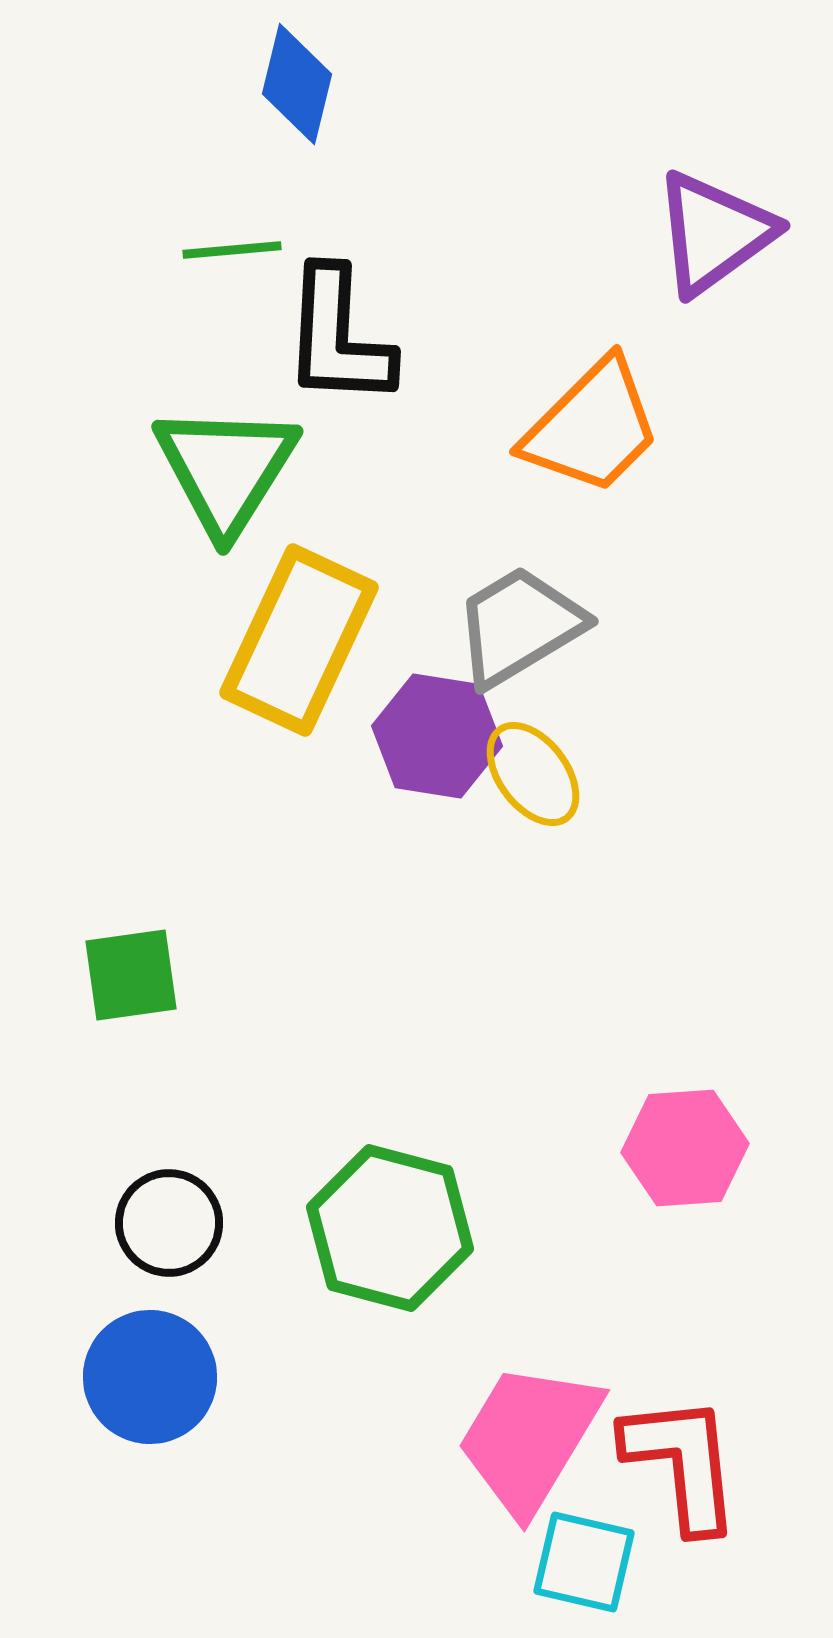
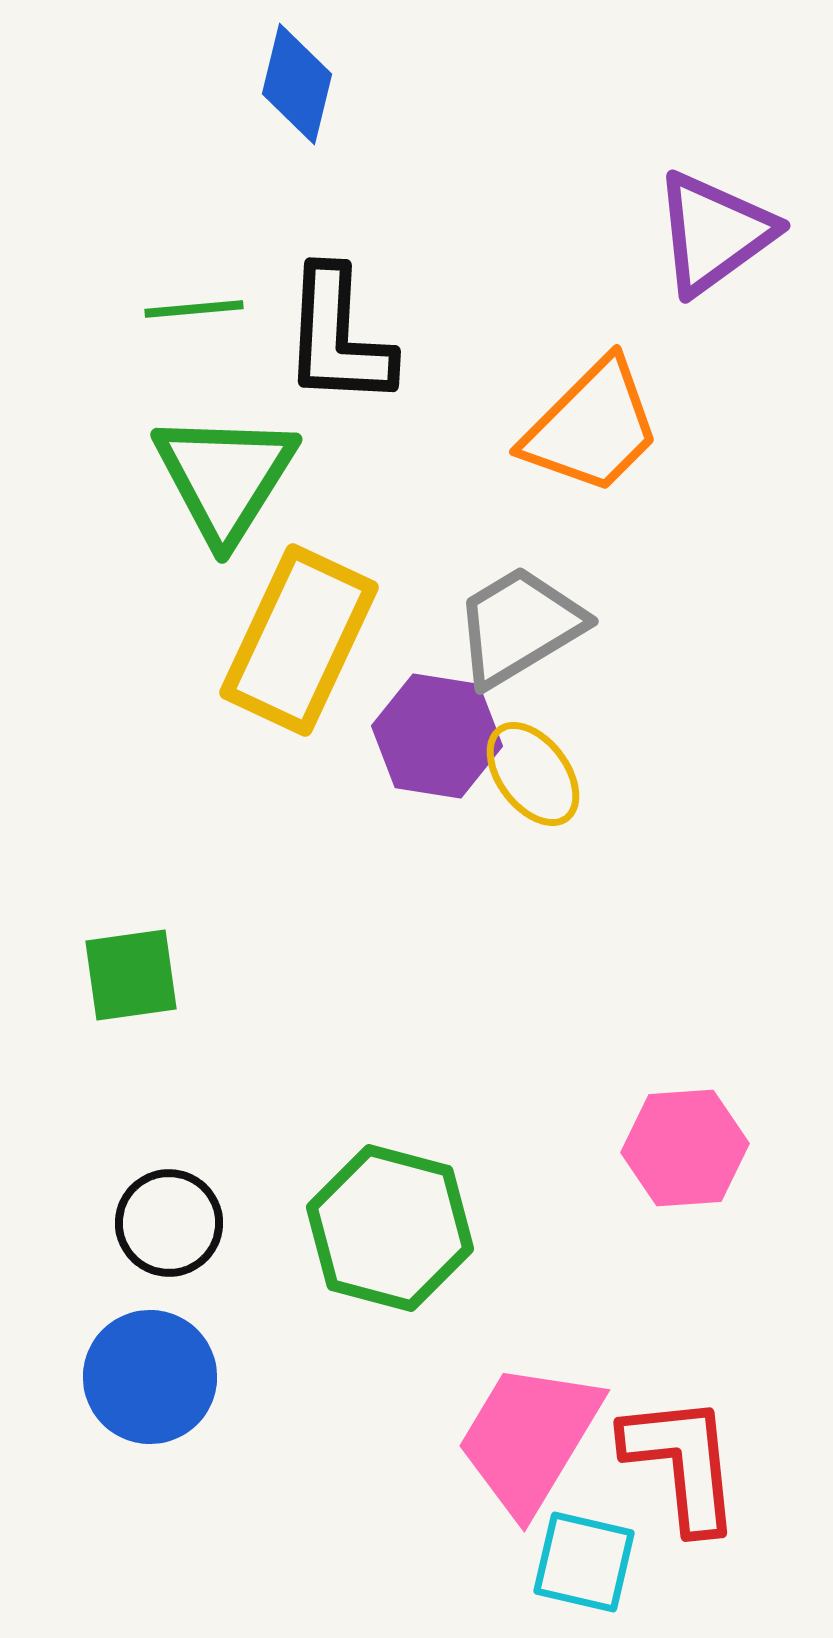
green line: moved 38 px left, 59 px down
green triangle: moved 1 px left, 8 px down
